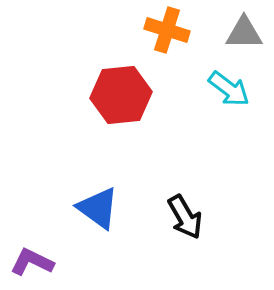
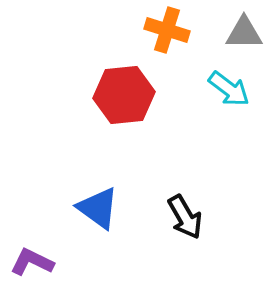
red hexagon: moved 3 px right
